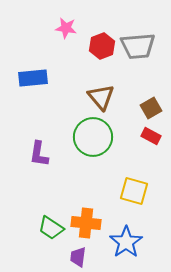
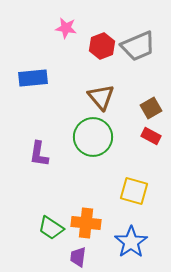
gray trapezoid: rotated 18 degrees counterclockwise
blue star: moved 5 px right
